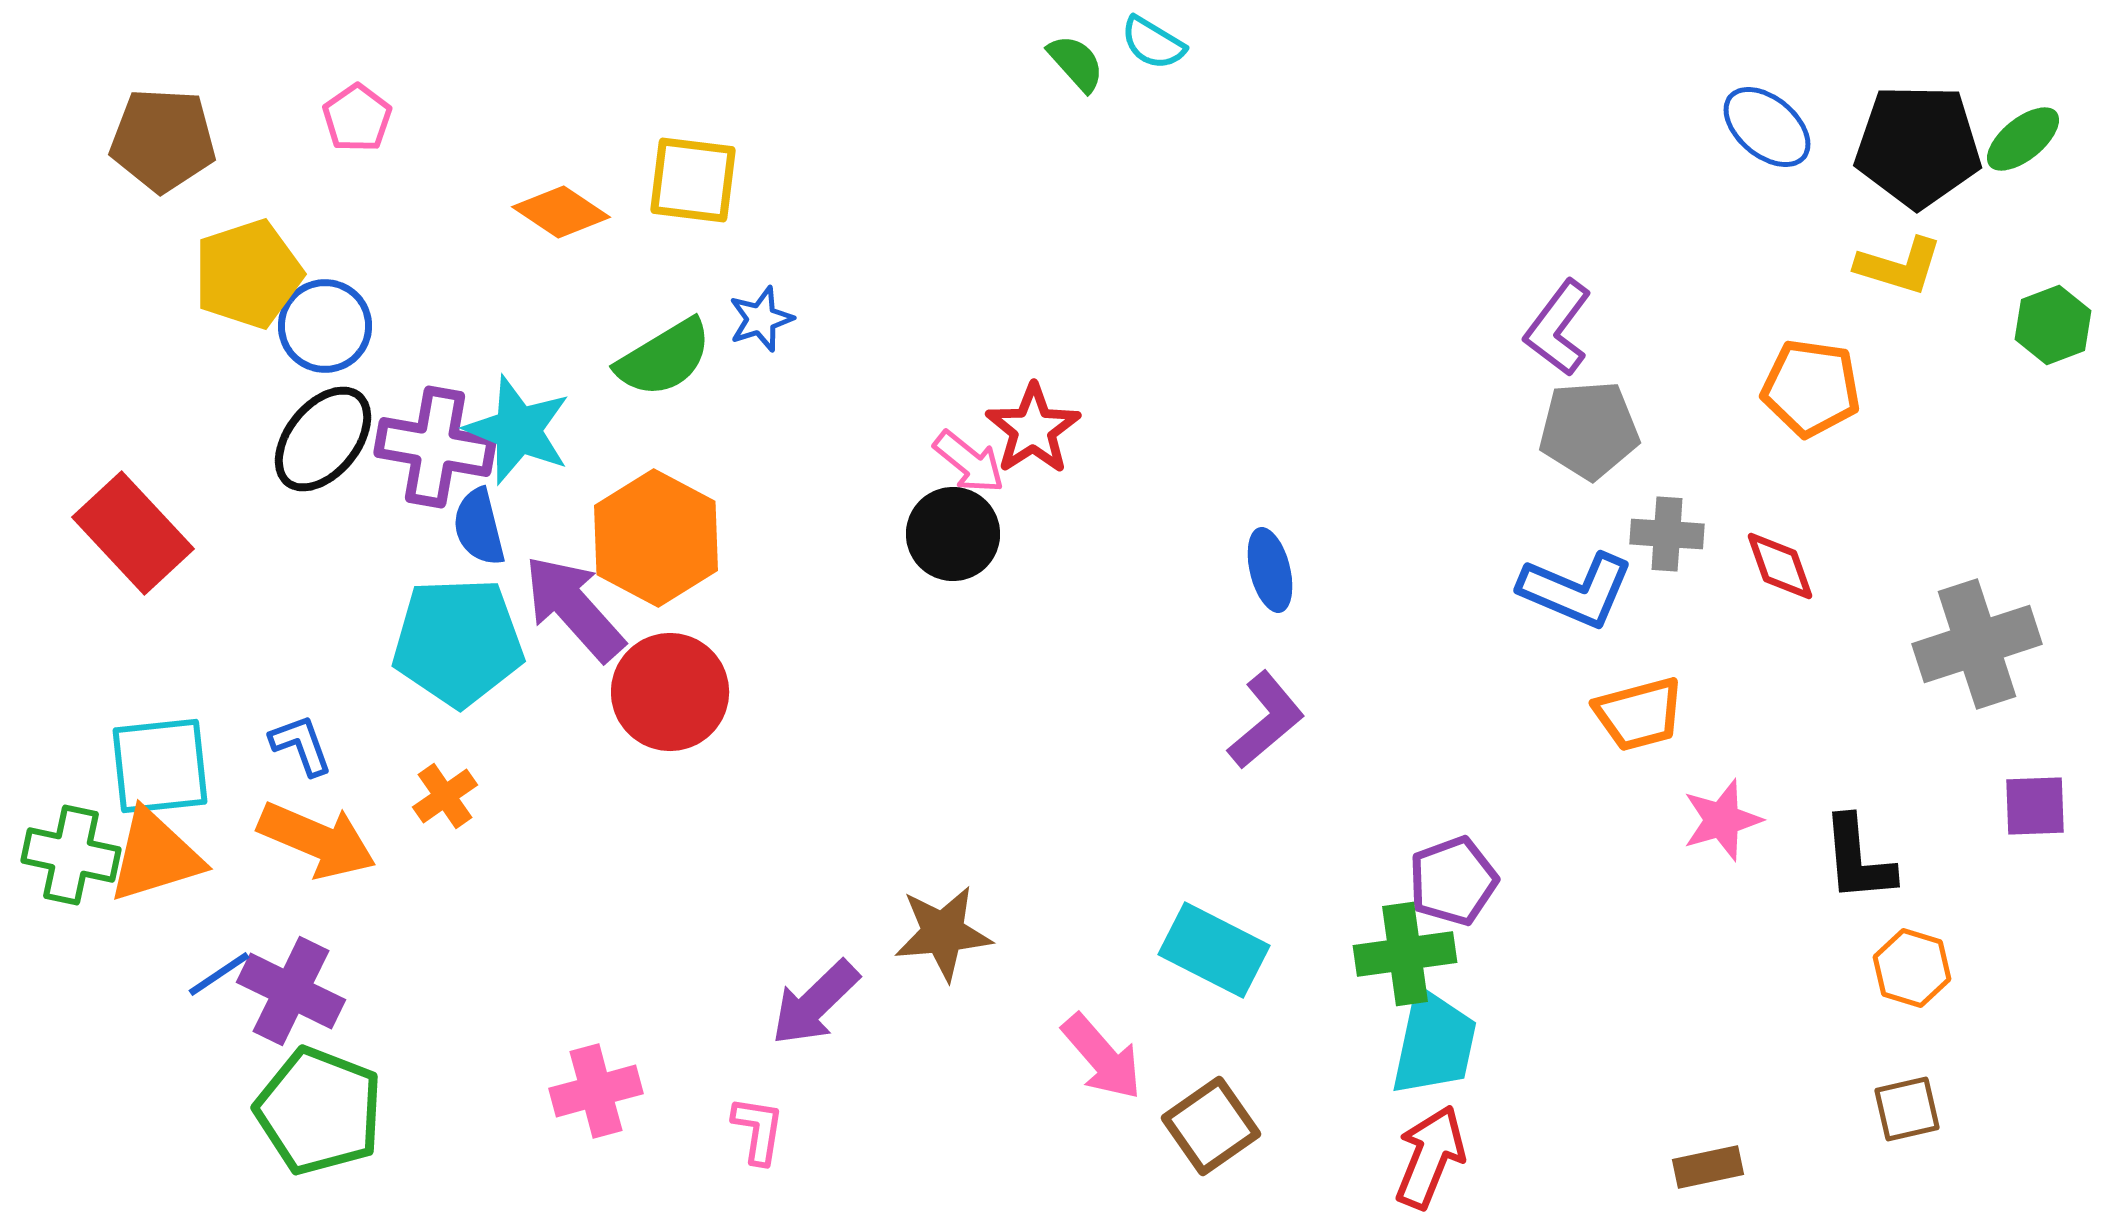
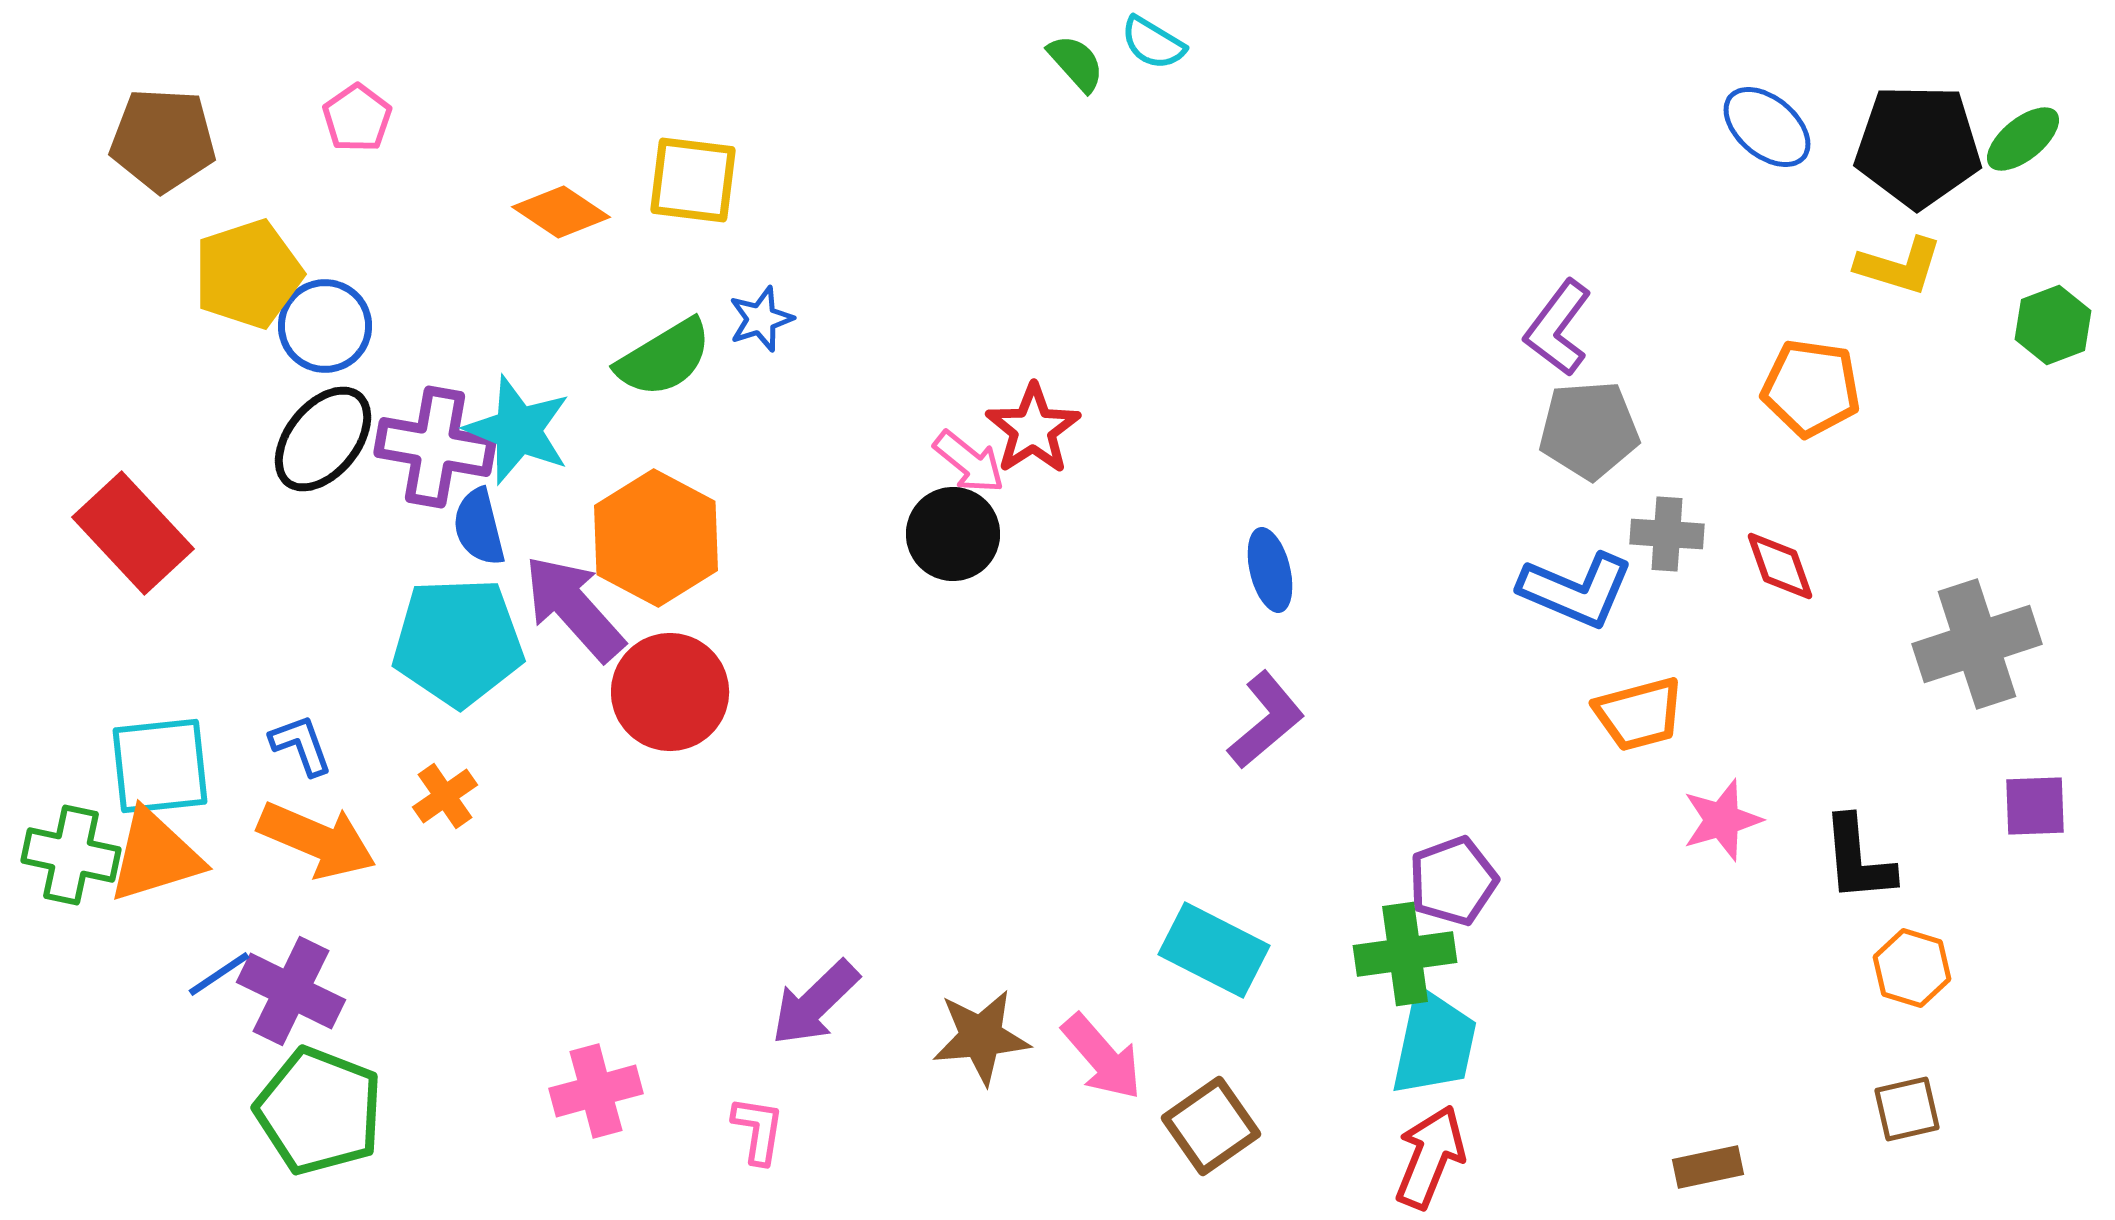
brown star at (943, 933): moved 38 px right, 104 px down
